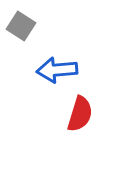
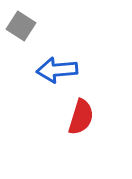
red semicircle: moved 1 px right, 3 px down
